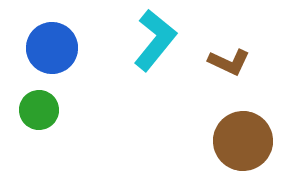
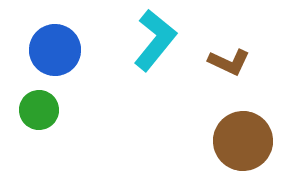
blue circle: moved 3 px right, 2 px down
